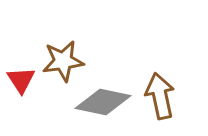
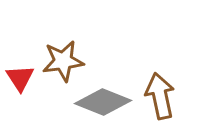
red triangle: moved 1 px left, 2 px up
gray diamond: rotated 10 degrees clockwise
